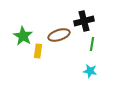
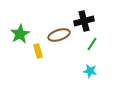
green star: moved 3 px left, 2 px up; rotated 12 degrees clockwise
green line: rotated 24 degrees clockwise
yellow rectangle: rotated 24 degrees counterclockwise
